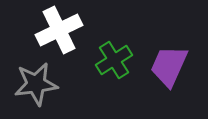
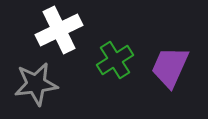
green cross: moved 1 px right
purple trapezoid: moved 1 px right, 1 px down
